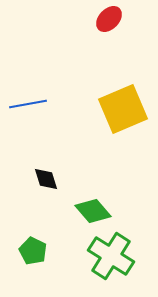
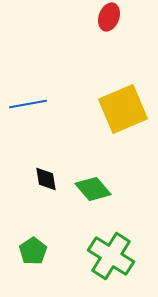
red ellipse: moved 2 px up; rotated 24 degrees counterclockwise
black diamond: rotated 8 degrees clockwise
green diamond: moved 22 px up
green pentagon: rotated 12 degrees clockwise
